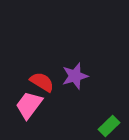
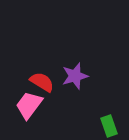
green rectangle: rotated 65 degrees counterclockwise
